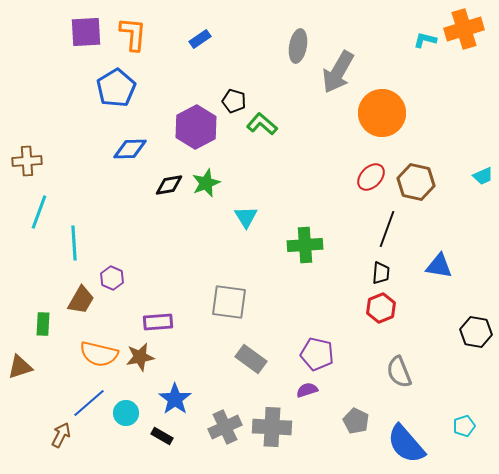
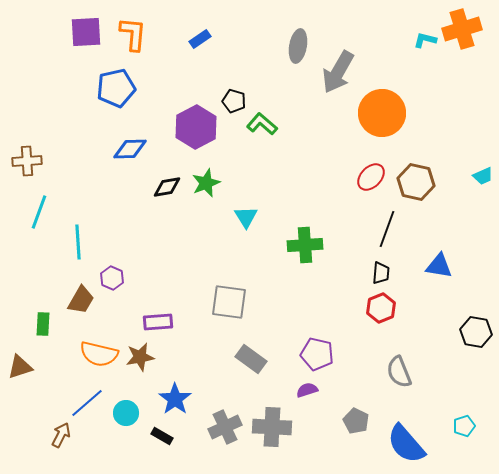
orange cross at (464, 29): moved 2 px left
blue pentagon at (116, 88): rotated 18 degrees clockwise
black diamond at (169, 185): moved 2 px left, 2 px down
cyan line at (74, 243): moved 4 px right, 1 px up
blue line at (89, 403): moved 2 px left
